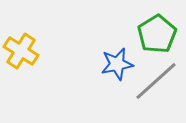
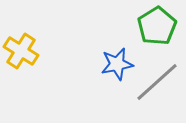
green pentagon: moved 8 px up
gray line: moved 1 px right, 1 px down
